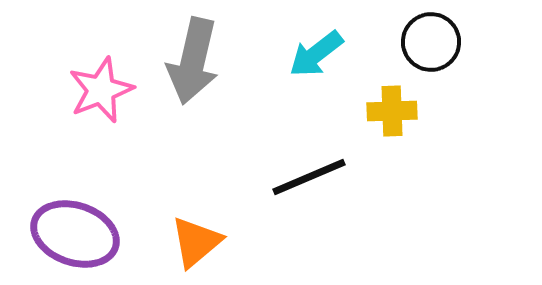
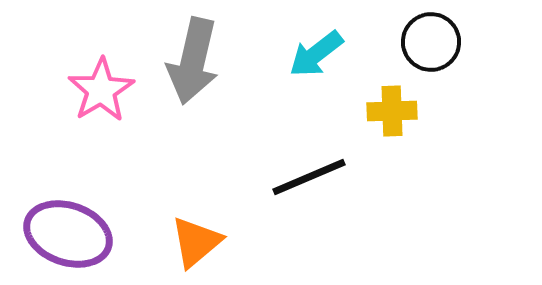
pink star: rotated 10 degrees counterclockwise
purple ellipse: moved 7 px left
